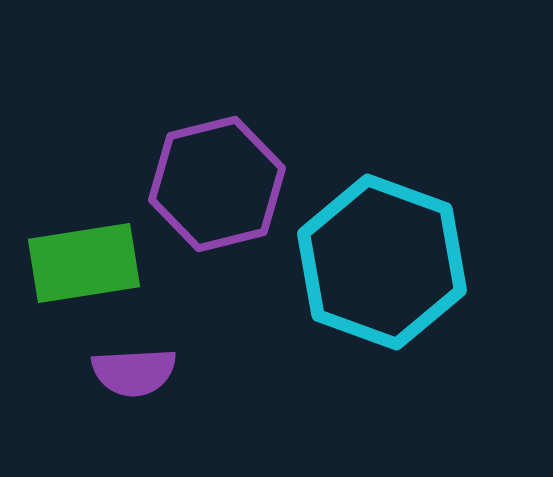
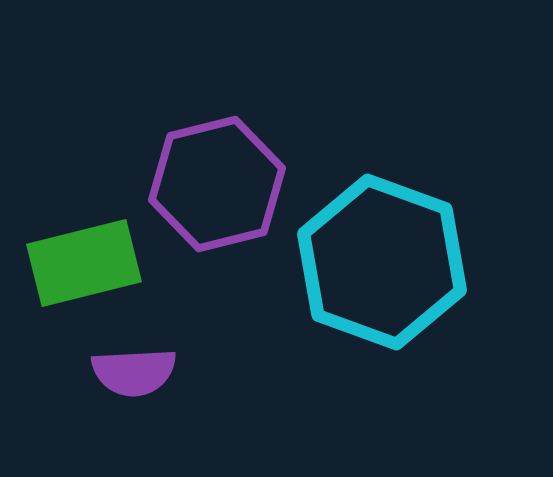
green rectangle: rotated 5 degrees counterclockwise
